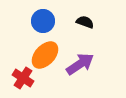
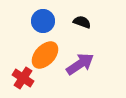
black semicircle: moved 3 px left
